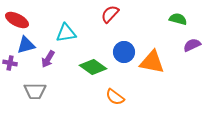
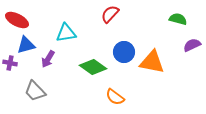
gray trapezoid: rotated 45 degrees clockwise
